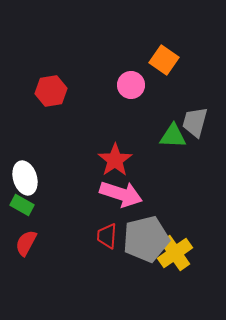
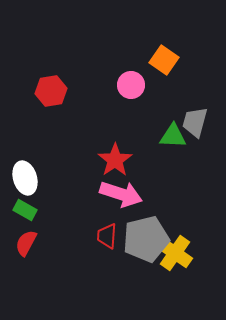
green rectangle: moved 3 px right, 5 px down
yellow cross: rotated 20 degrees counterclockwise
